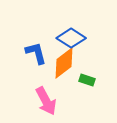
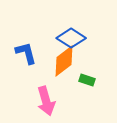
blue L-shape: moved 10 px left
orange diamond: moved 2 px up
pink arrow: rotated 12 degrees clockwise
